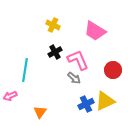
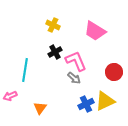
pink L-shape: moved 2 px left, 1 px down
red circle: moved 1 px right, 2 px down
orange triangle: moved 4 px up
